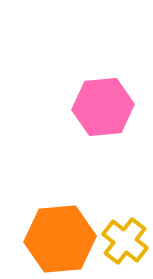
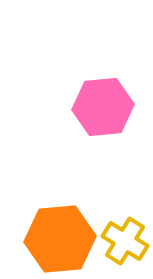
yellow cross: rotated 6 degrees counterclockwise
